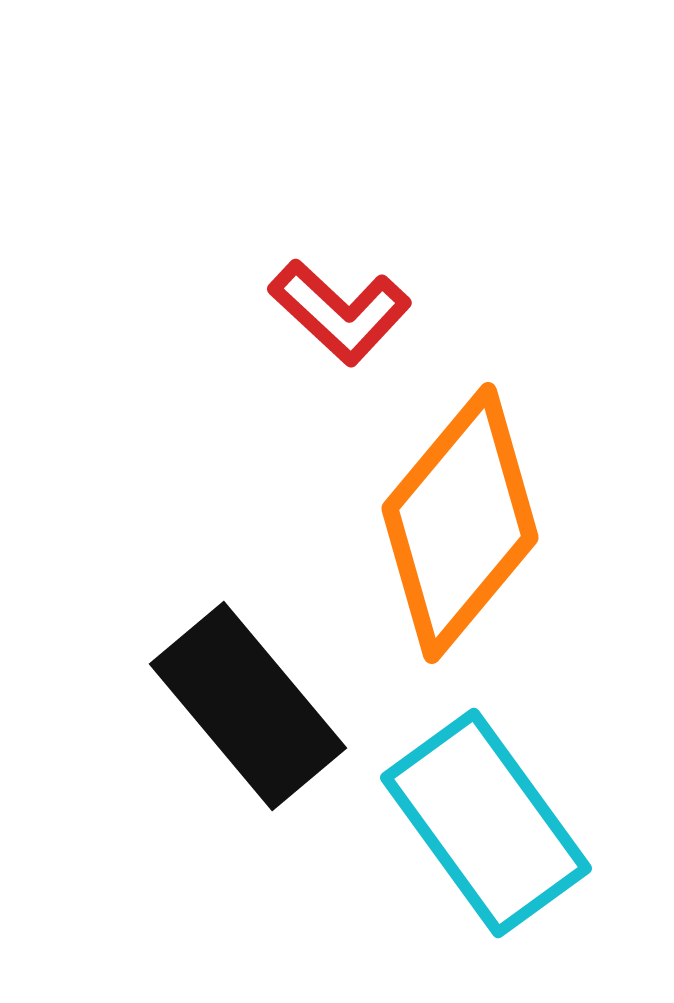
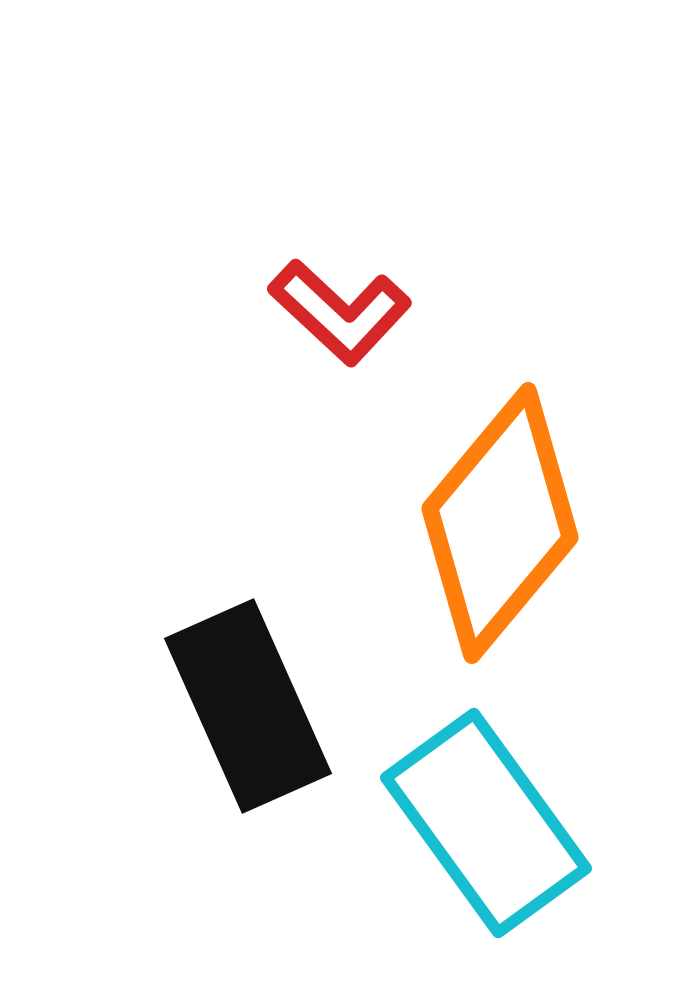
orange diamond: moved 40 px right
black rectangle: rotated 16 degrees clockwise
